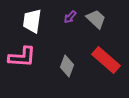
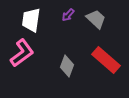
purple arrow: moved 2 px left, 2 px up
white trapezoid: moved 1 px left, 1 px up
pink L-shape: moved 4 px up; rotated 40 degrees counterclockwise
